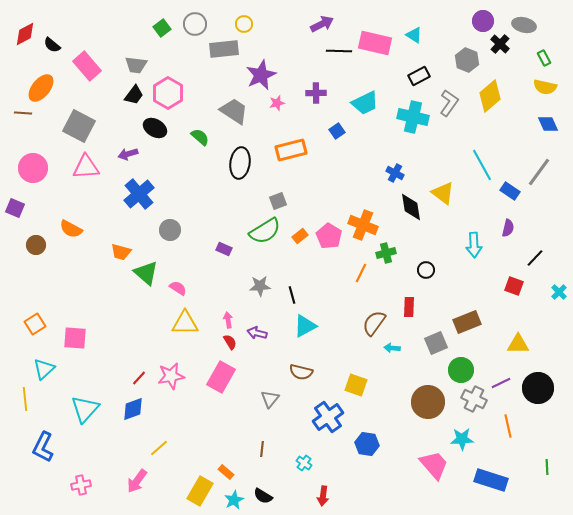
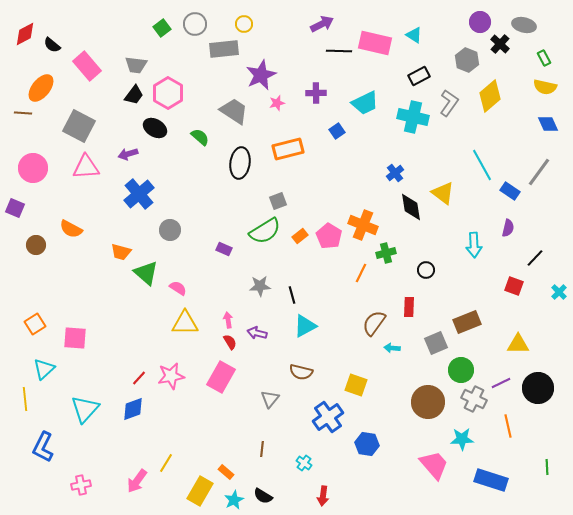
purple circle at (483, 21): moved 3 px left, 1 px down
orange rectangle at (291, 150): moved 3 px left, 1 px up
blue cross at (395, 173): rotated 24 degrees clockwise
yellow line at (159, 448): moved 7 px right, 15 px down; rotated 18 degrees counterclockwise
